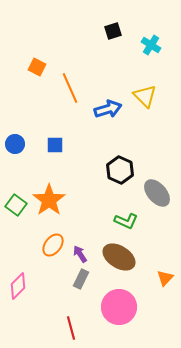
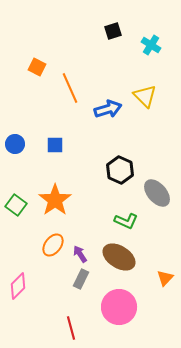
orange star: moved 6 px right
